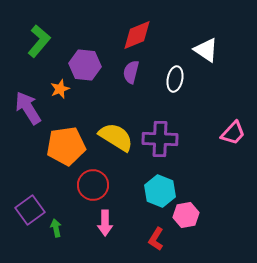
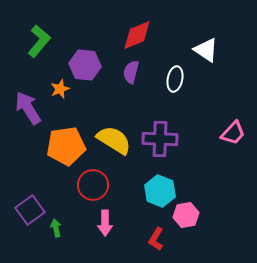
yellow semicircle: moved 2 px left, 3 px down
